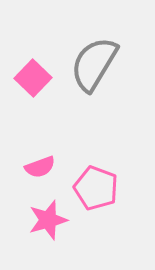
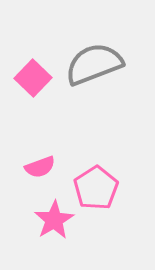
gray semicircle: rotated 38 degrees clockwise
pink pentagon: rotated 18 degrees clockwise
pink star: moved 6 px right; rotated 15 degrees counterclockwise
